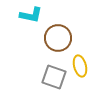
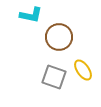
brown circle: moved 1 px right, 1 px up
yellow ellipse: moved 3 px right, 4 px down; rotated 20 degrees counterclockwise
